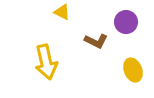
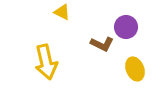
purple circle: moved 5 px down
brown L-shape: moved 6 px right, 3 px down
yellow ellipse: moved 2 px right, 1 px up
